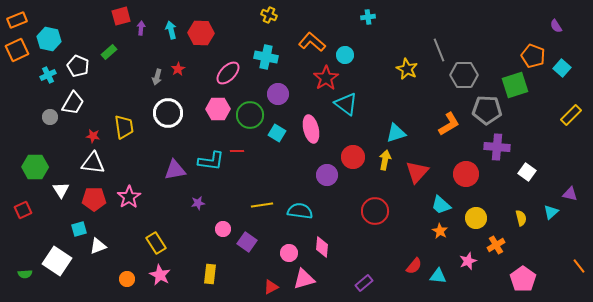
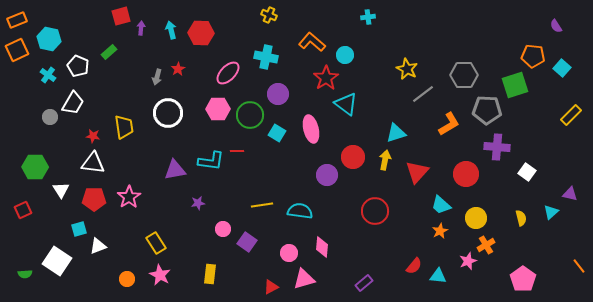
gray line at (439, 50): moved 16 px left, 44 px down; rotated 75 degrees clockwise
orange pentagon at (533, 56): rotated 15 degrees counterclockwise
cyan cross at (48, 75): rotated 28 degrees counterclockwise
orange star at (440, 231): rotated 14 degrees clockwise
orange cross at (496, 245): moved 10 px left
